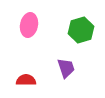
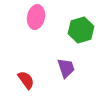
pink ellipse: moved 7 px right, 8 px up
red semicircle: rotated 54 degrees clockwise
